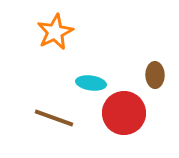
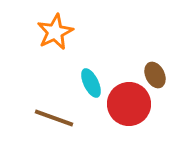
brown ellipse: rotated 25 degrees counterclockwise
cyan ellipse: rotated 56 degrees clockwise
red circle: moved 5 px right, 9 px up
